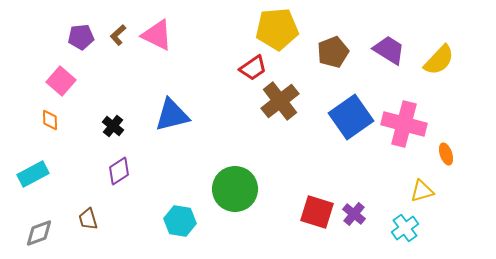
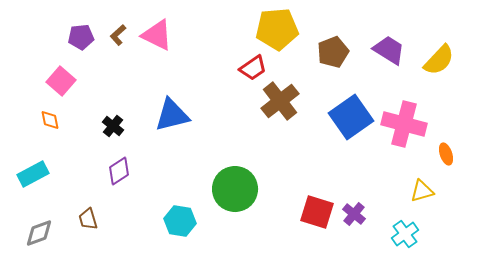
orange diamond: rotated 10 degrees counterclockwise
cyan cross: moved 6 px down
